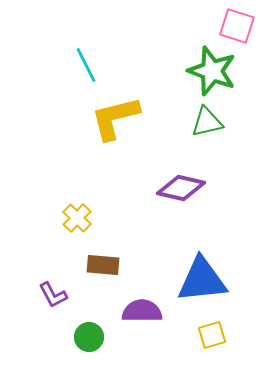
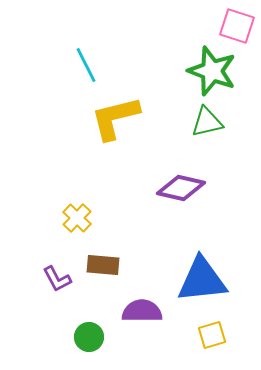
purple L-shape: moved 4 px right, 16 px up
